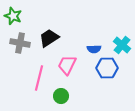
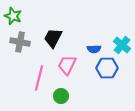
black trapezoid: moved 4 px right; rotated 30 degrees counterclockwise
gray cross: moved 1 px up
